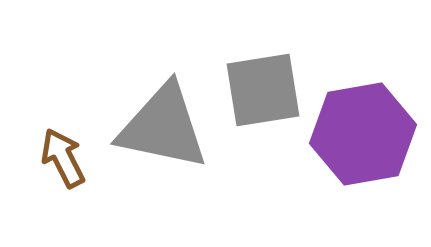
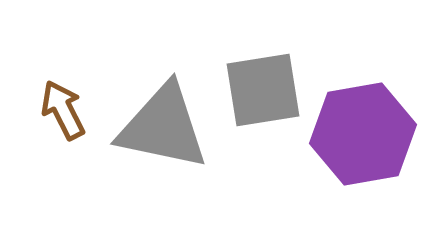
brown arrow: moved 48 px up
